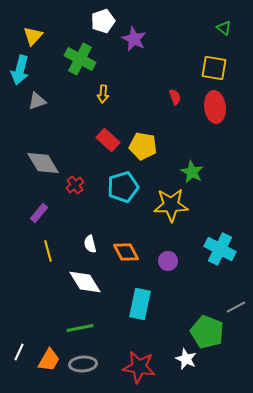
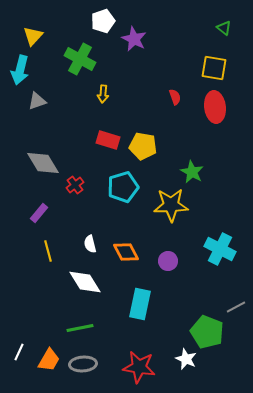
red rectangle: rotated 25 degrees counterclockwise
